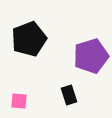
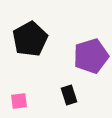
black pentagon: moved 1 px right; rotated 8 degrees counterclockwise
pink square: rotated 12 degrees counterclockwise
